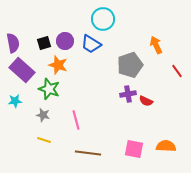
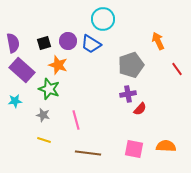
purple circle: moved 3 px right
orange arrow: moved 2 px right, 4 px up
gray pentagon: moved 1 px right
red line: moved 2 px up
red semicircle: moved 6 px left, 8 px down; rotated 72 degrees counterclockwise
